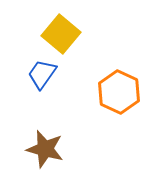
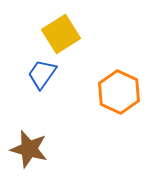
yellow square: rotated 18 degrees clockwise
brown star: moved 16 px left
